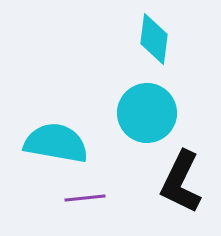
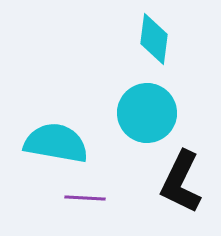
purple line: rotated 9 degrees clockwise
